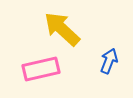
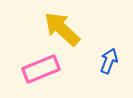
pink rectangle: rotated 9 degrees counterclockwise
